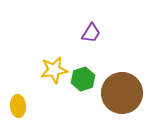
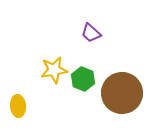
purple trapezoid: rotated 100 degrees clockwise
green hexagon: rotated 20 degrees counterclockwise
